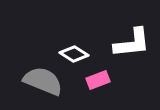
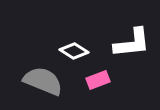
white diamond: moved 3 px up
